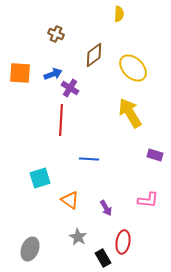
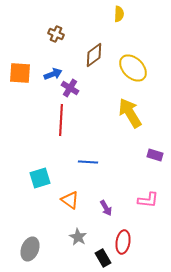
blue line: moved 1 px left, 3 px down
